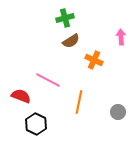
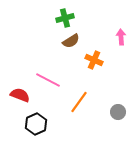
red semicircle: moved 1 px left, 1 px up
orange line: rotated 25 degrees clockwise
black hexagon: rotated 10 degrees clockwise
